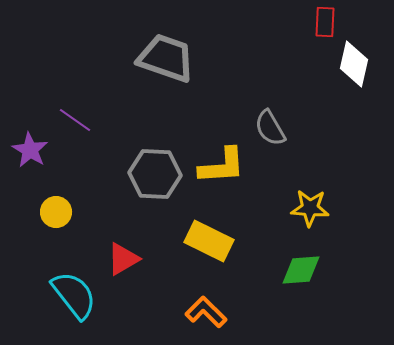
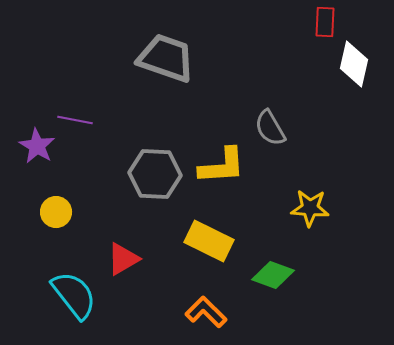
purple line: rotated 24 degrees counterclockwise
purple star: moved 7 px right, 4 px up
green diamond: moved 28 px left, 5 px down; rotated 24 degrees clockwise
